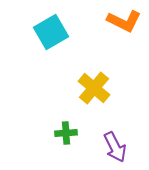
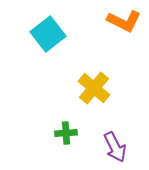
cyan square: moved 3 px left, 2 px down; rotated 8 degrees counterclockwise
